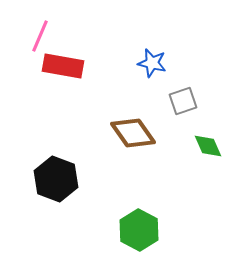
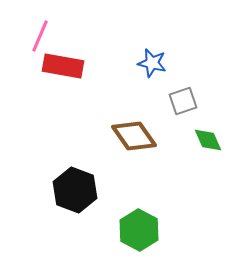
brown diamond: moved 1 px right, 3 px down
green diamond: moved 6 px up
black hexagon: moved 19 px right, 11 px down
